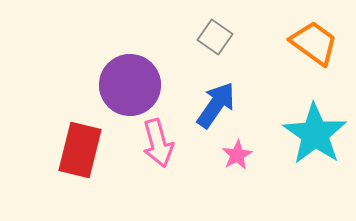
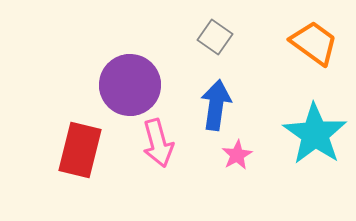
blue arrow: rotated 27 degrees counterclockwise
